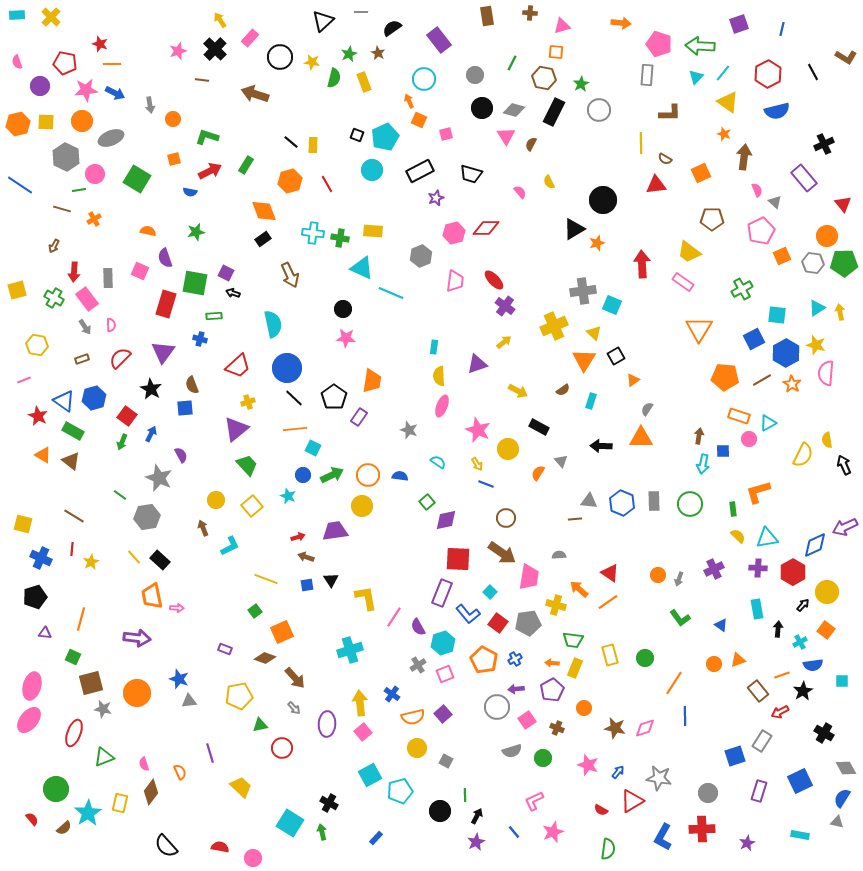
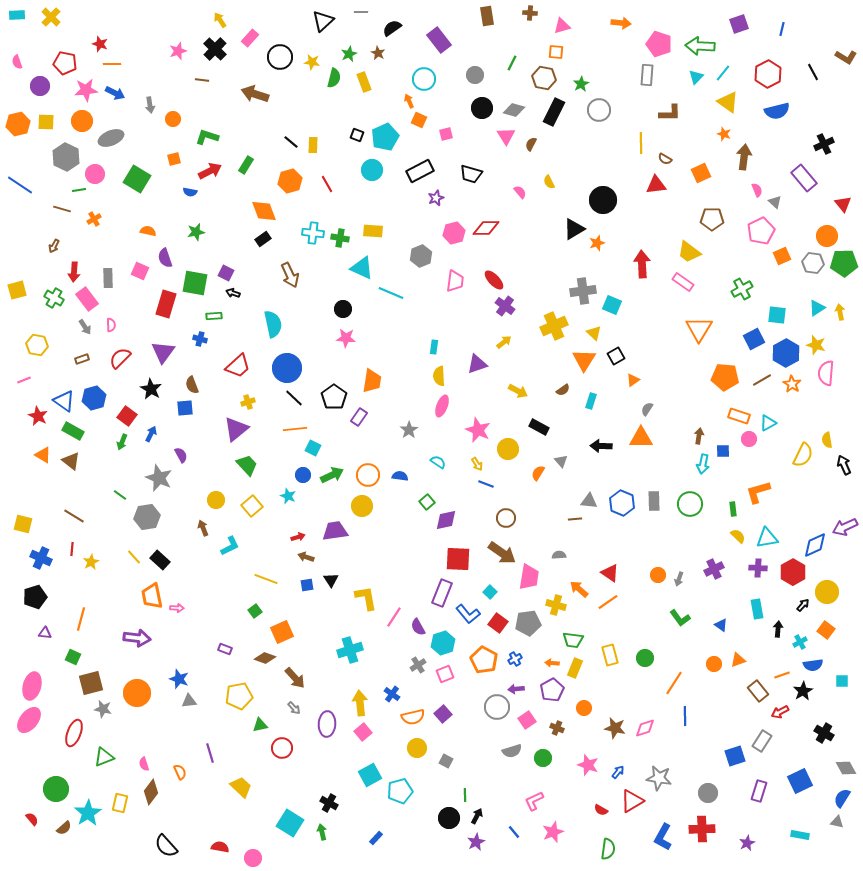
gray star at (409, 430): rotated 18 degrees clockwise
black circle at (440, 811): moved 9 px right, 7 px down
